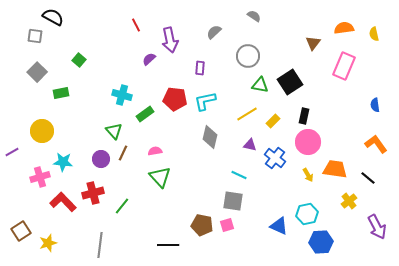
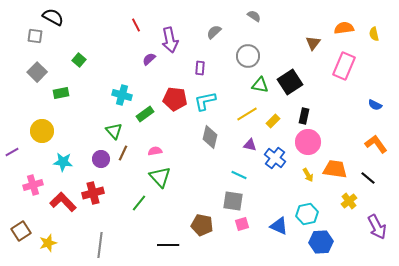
blue semicircle at (375, 105): rotated 56 degrees counterclockwise
pink cross at (40, 177): moved 7 px left, 8 px down
green line at (122, 206): moved 17 px right, 3 px up
pink square at (227, 225): moved 15 px right, 1 px up
